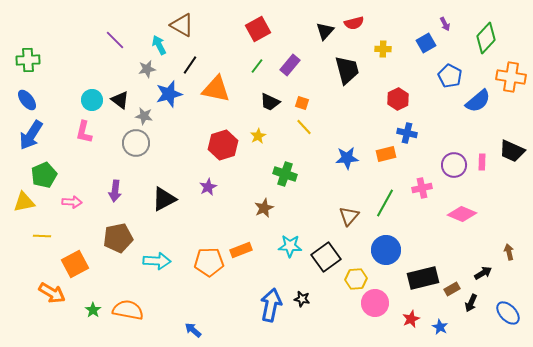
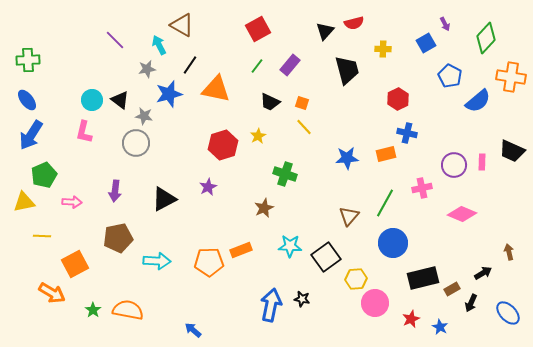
blue circle at (386, 250): moved 7 px right, 7 px up
